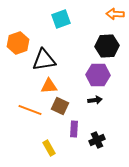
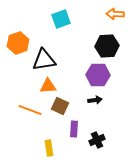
orange triangle: moved 1 px left
yellow rectangle: rotated 21 degrees clockwise
